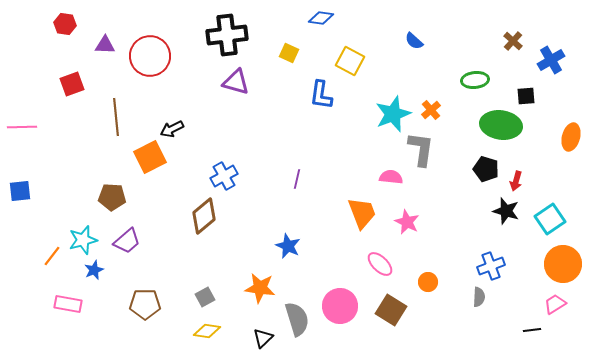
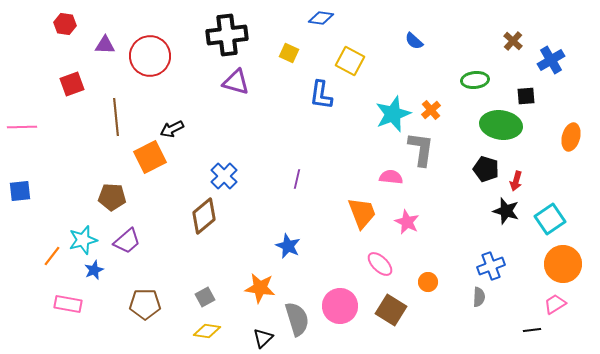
blue cross at (224, 176): rotated 16 degrees counterclockwise
